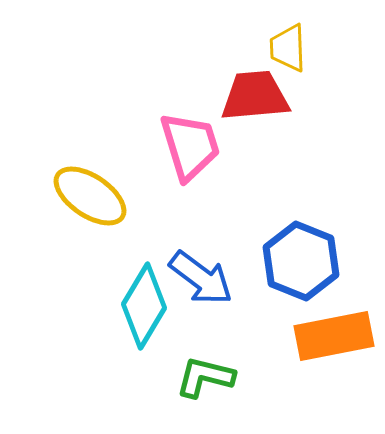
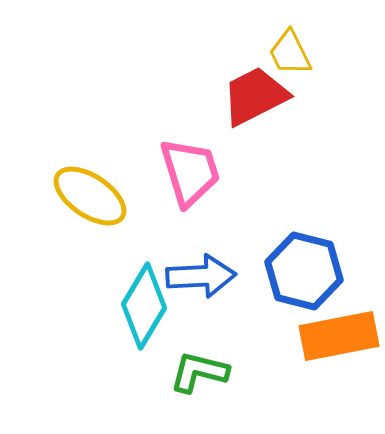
yellow trapezoid: moved 2 px right, 5 px down; rotated 24 degrees counterclockwise
red trapezoid: rotated 22 degrees counterclockwise
pink trapezoid: moved 26 px down
blue hexagon: moved 3 px right, 10 px down; rotated 8 degrees counterclockwise
blue arrow: moved 2 px up; rotated 40 degrees counterclockwise
orange rectangle: moved 5 px right
green L-shape: moved 6 px left, 5 px up
